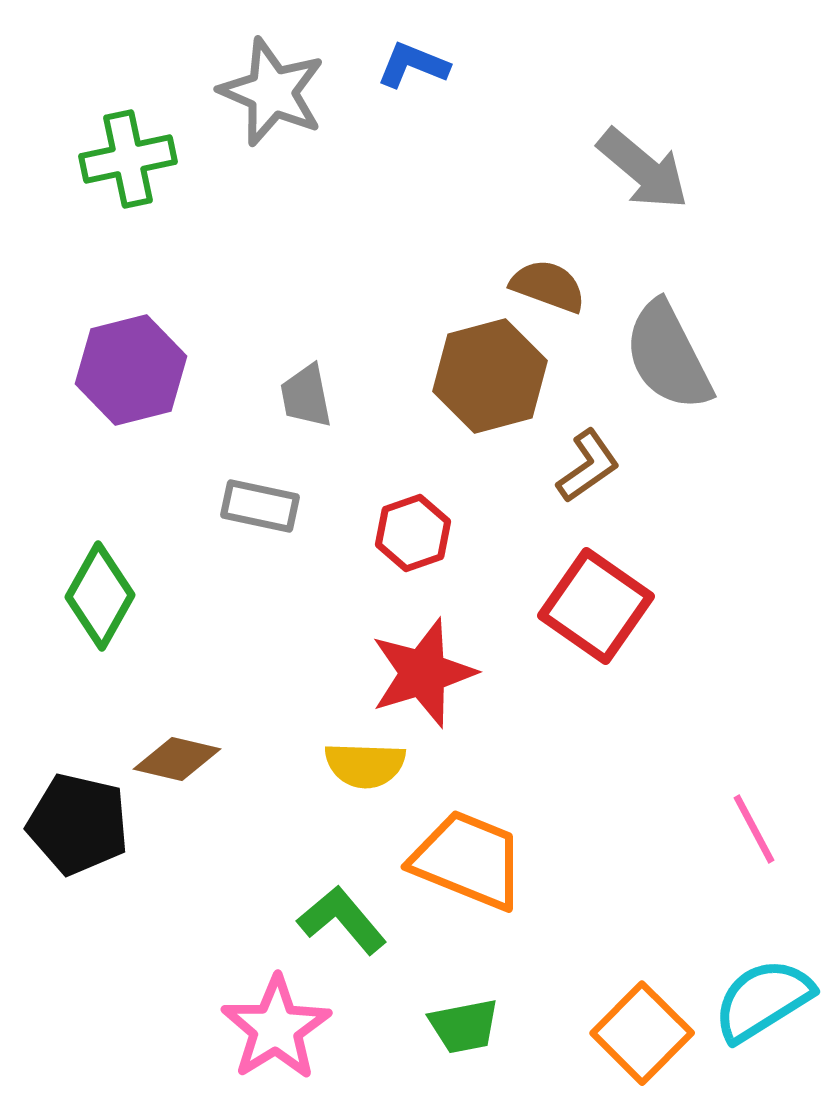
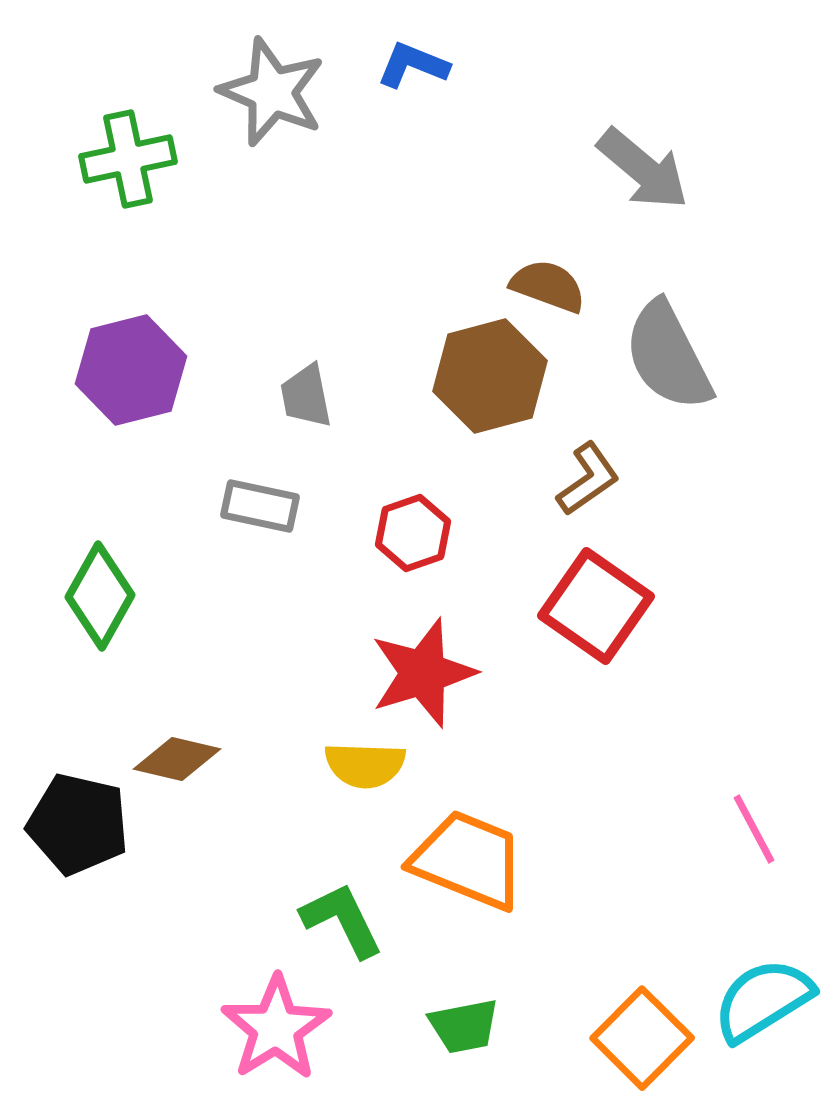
brown L-shape: moved 13 px down
green L-shape: rotated 14 degrees clockwise
orange square: moved 5 px down
